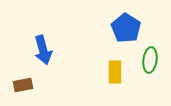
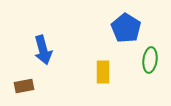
yellow rectangle: moved 12 px left
brown rectangle: moved 1 px right, 1 px down
